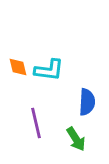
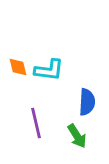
green arrow: moved 1 px right, 3 px up
